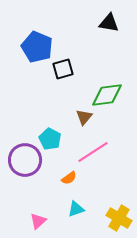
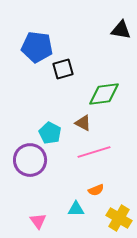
black triangle: moved 12 px right, 7 px down
blue pentagon: rotated 16 degrees counterclockwise
green diamond: moved 3 px left, 1 px up
brown triangle: moved 1 px left, 6 px down; rotated 42 degrees counterclockwise
cyan pentagon: moved 6 px up
pink line: moved 1 px right; rotated 16 degrees clockwise
purple circle: moved 5 px right
orange semicircle: moved 27 px right, 12 px down; rotated 14 degrees clockwise
cyan triangle: rotated 18 degrees clockwise
pink triangle: rotated 24 degrees counterclockwise
